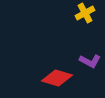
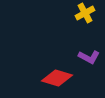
purple L-shape: moved 1 px left, 4 px up
